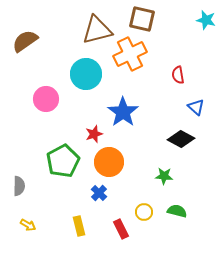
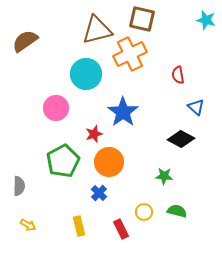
pink circle: moved 10 px right, 9 px down
